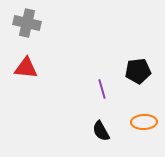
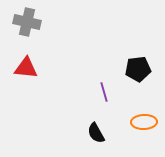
gray cross: moved 1 px up
black pentagon: moved 2 px up
purple line: moved 2 px right, 3 px down
black semicircle: moved 5 px left, 2 px down
